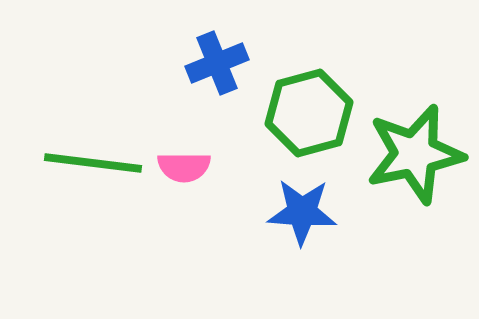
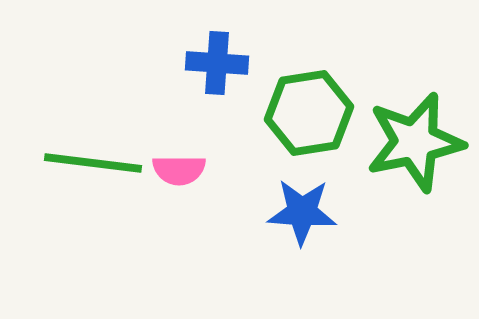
blue cross: rotated 26 degrees clockwise
green hexagon: rotated 6 degrees clockwise
green star: moved 12 px up
pink semicircle: moved 5 px left, 3 px down
